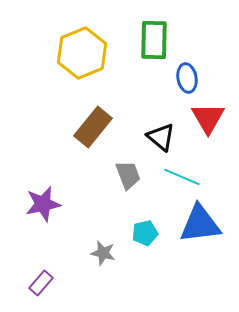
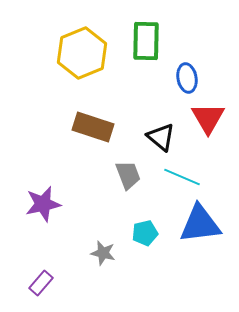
green rectangle: moved 8 px left, 1 px down
brown rectangle: rotated 69 degrees clockwise
